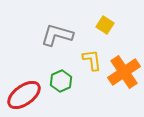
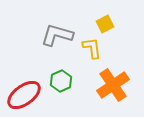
yellow square: moved 1 px up; rotated 30 degrees clockwise
yellow L-shape: moved 12 px up
orange cross: moved 11 px left, 13 px down
